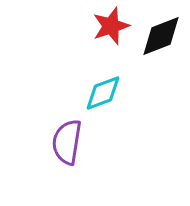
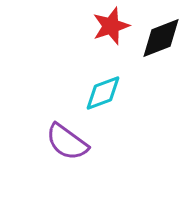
black diamond: moved 2 px down
purple semicircle: rotated 63 degrees counterclockwise
